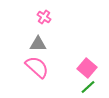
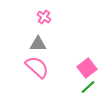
pink square: rotated 12 degrees clockwise
